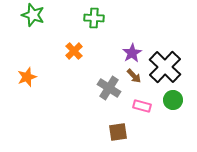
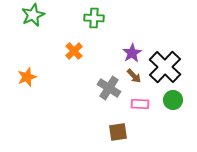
green star: rotated 30 degrees clockwise
pink rectangle: moved 2 px left, 2 px up; rotated 12 degrees counterclockwise
